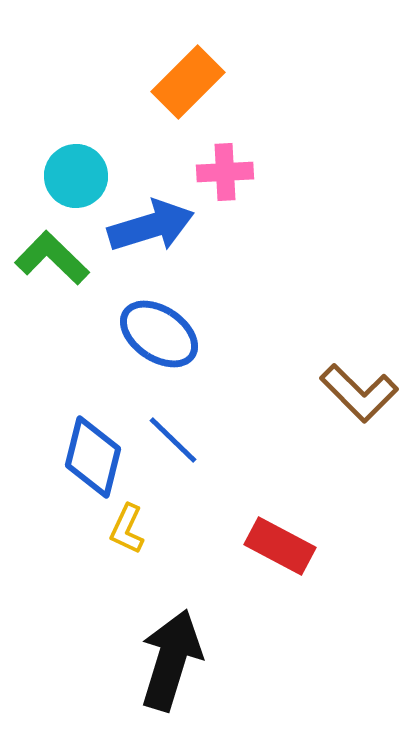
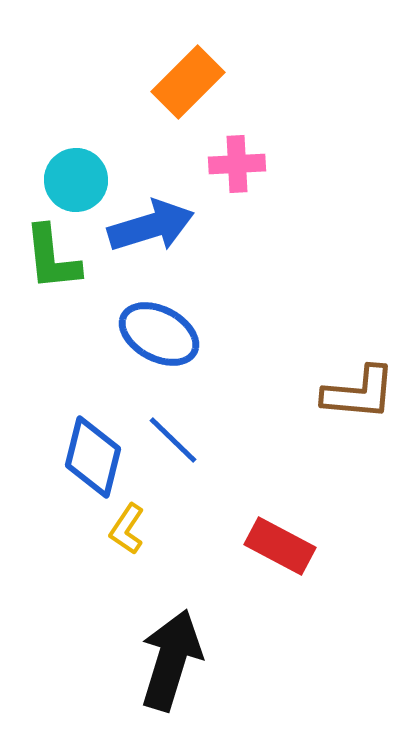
pink cross: moved 12 px right, 8 px up
cyan circle: moved 4 px down
green L-shape: rotated 140 degrees counterclockwise
blue ellipse: rotated 6 degrees counterclockwise
brown L-shape: rotated 40 degrees counterclockwise
yellow L-shape: rotated 9 degrees clockwise
